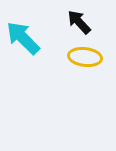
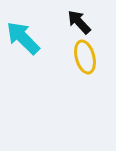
yellow ellipse: rotated 68 degrees clockwise
